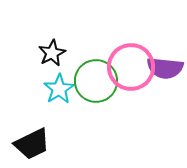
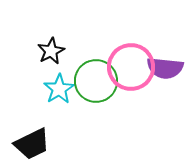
black star: moved 1 px left, 2 px up
